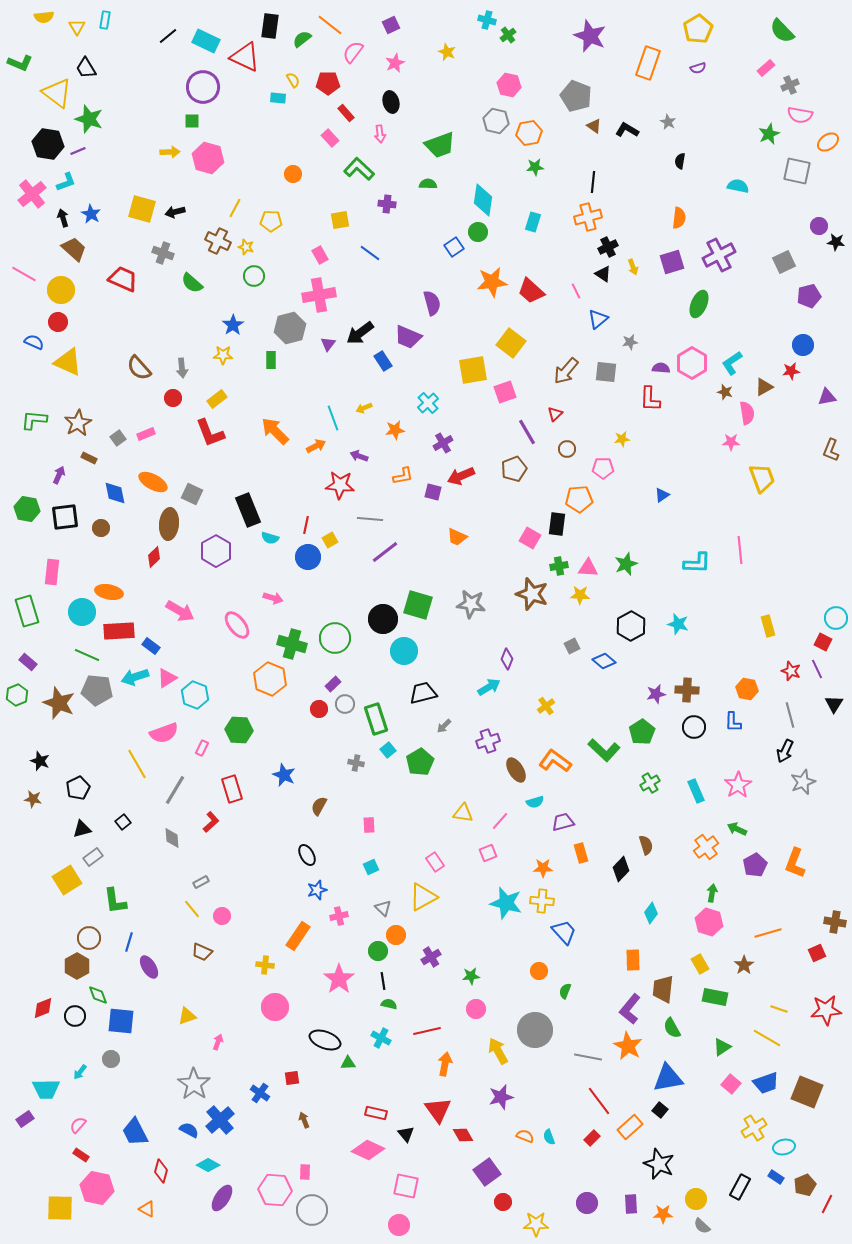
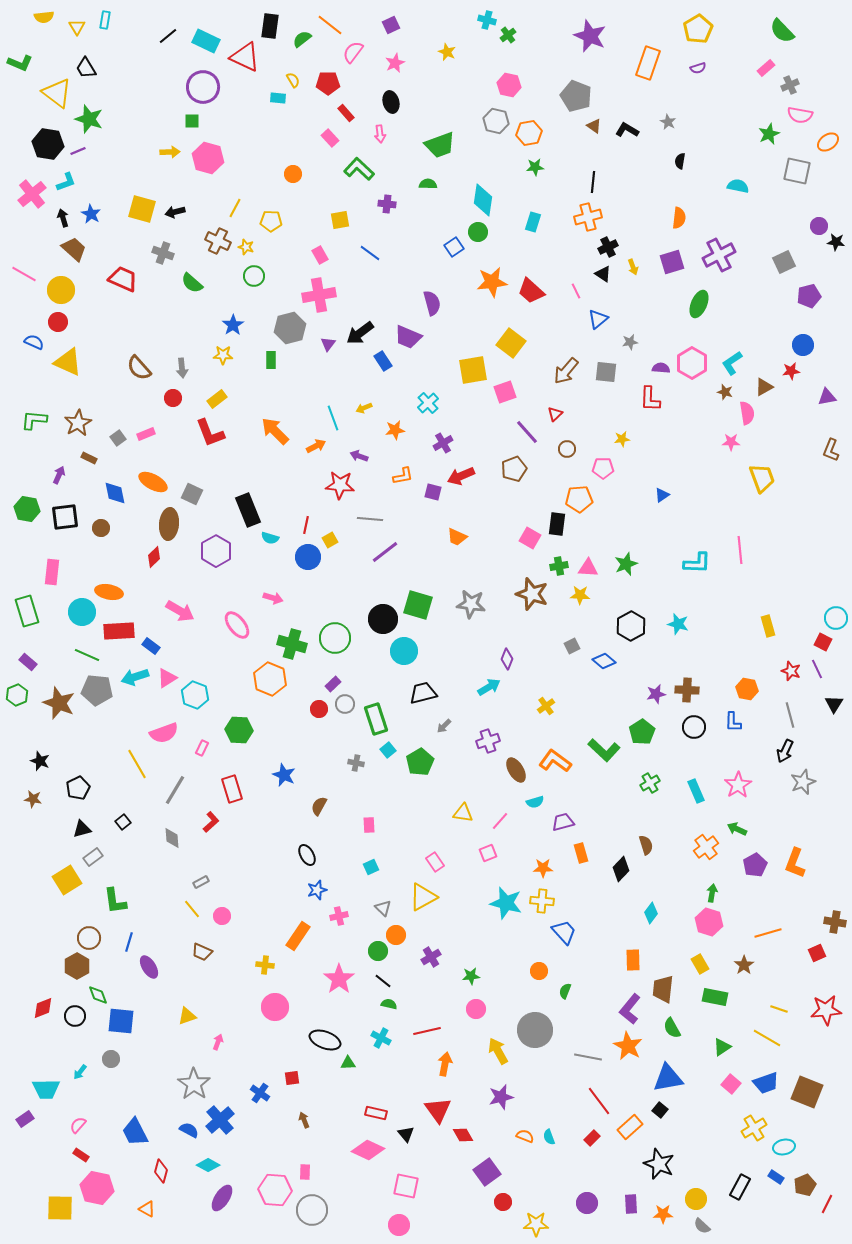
purple line at (527, 432): rotated 12 degrees counterclockwise
black line at (383, 981): rotated 42 degrees counterclockwise
